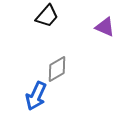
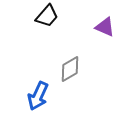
gray diamond: moved 13 px right
blue arrow: moved 2 px right
